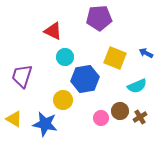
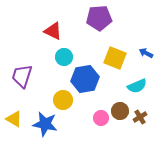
cyan circle: moved 1 px left
